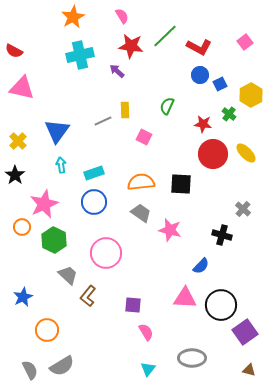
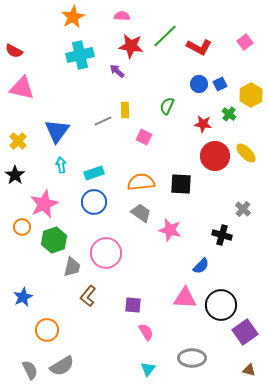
pink semicircle at (122, 16): rotated 56 degrees counterclockwise
blue circle at (200, 75): moved 1 px left, 9 px down
red circle at (213, 154): moved 2 px right, 2 px down
green hexagon at (54, 240): rotated 15 degrees clockwise
gray trapezoid at (68, 275): moved 4 px right, 8 px up; rotated 60 degrees clockwise
